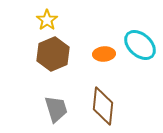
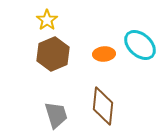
gray trapezoid: moved 6 px down
